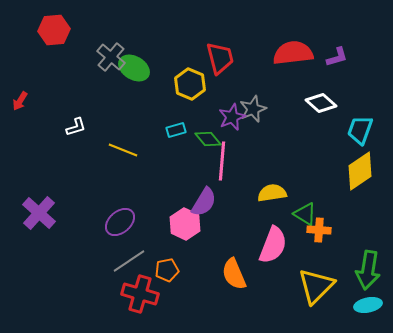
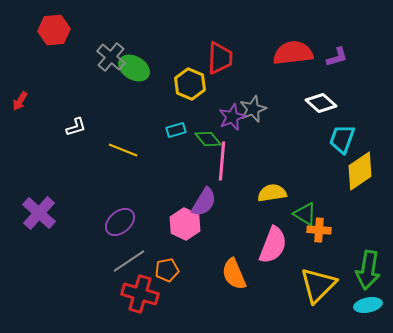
red trapezoid: rotated 16 degrees clockwise
cyan trapezoid: moved 18 px left, 9 px down
yellow triangle: moved 2 px right, 1 px up
